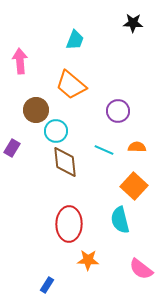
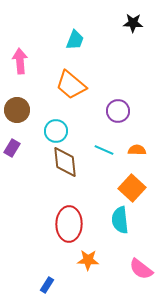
brown circle: moved 19 px left
orange semicircle: moved 3 px down
orange square: moved 2 px left, 2 px down
cyan semicircle: rotated 8 degrees clockwise
